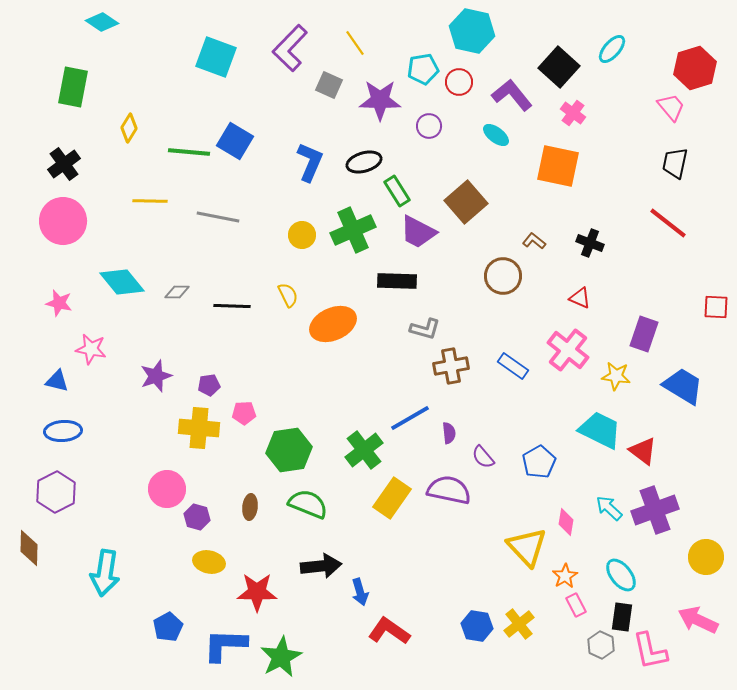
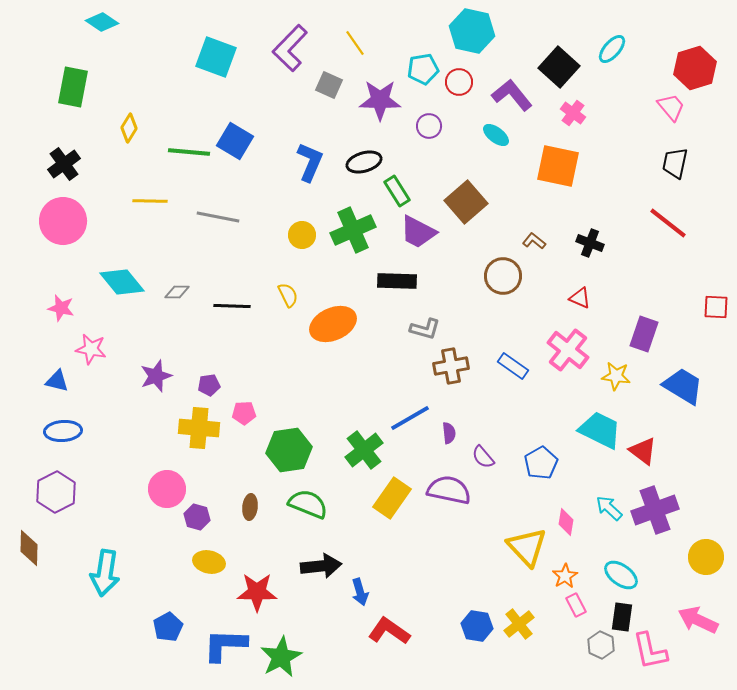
pink star at (59, 303): moved 2 px right, 5 px down
blue pentagon at (539, 462): moved 2 px right, 1 px down
cyan ellipse at (621, 575): rotated 16 degrees counterclockwise
